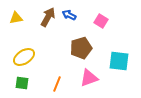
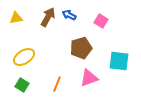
green square: moved 2 px down; rotated 24 degrees clockwise
